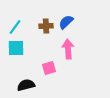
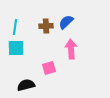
cyan line: rotated 28 degrees counterclockwise
pink arrow: moved 3 px right
